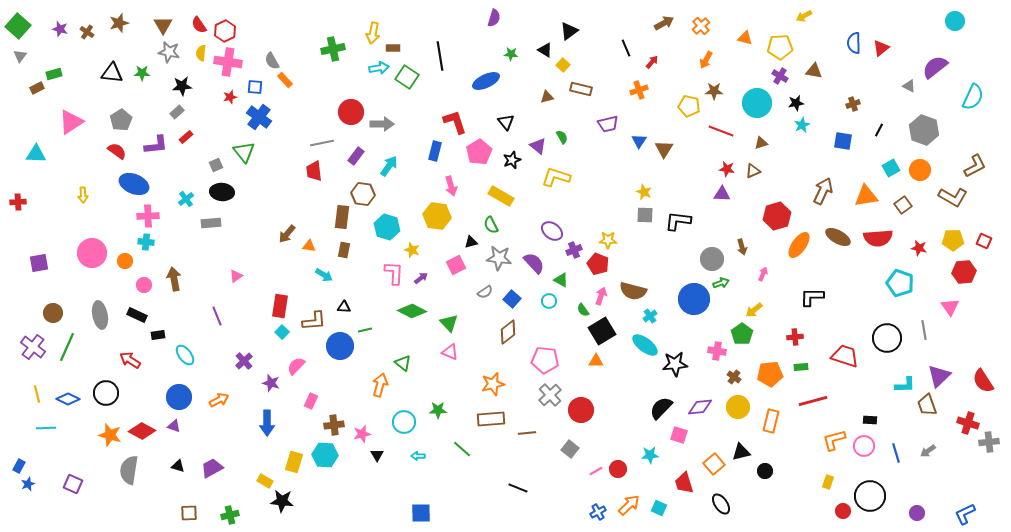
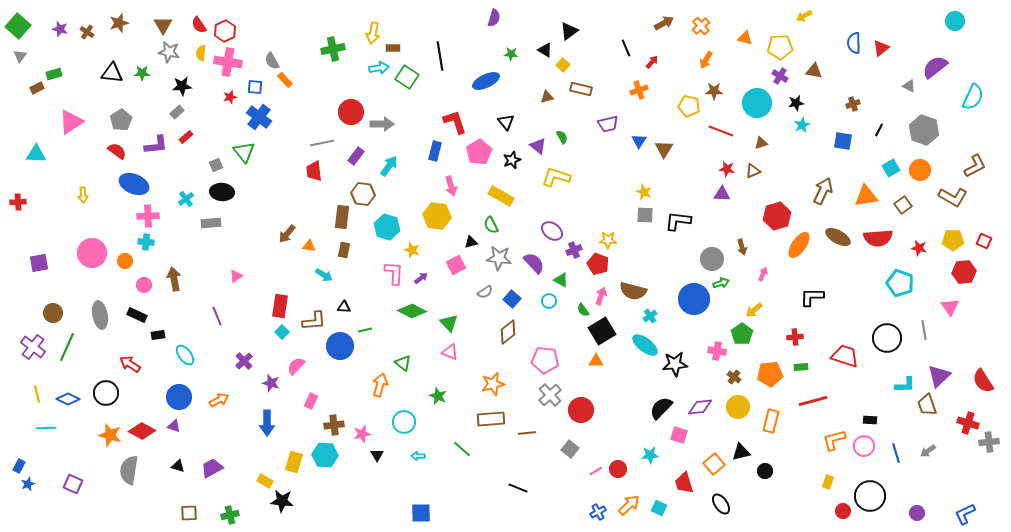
red arrow at (130, 360): moved 4 px down
green star at (438, 410): moved 14 px up; rotated 24 degrees clockwise
